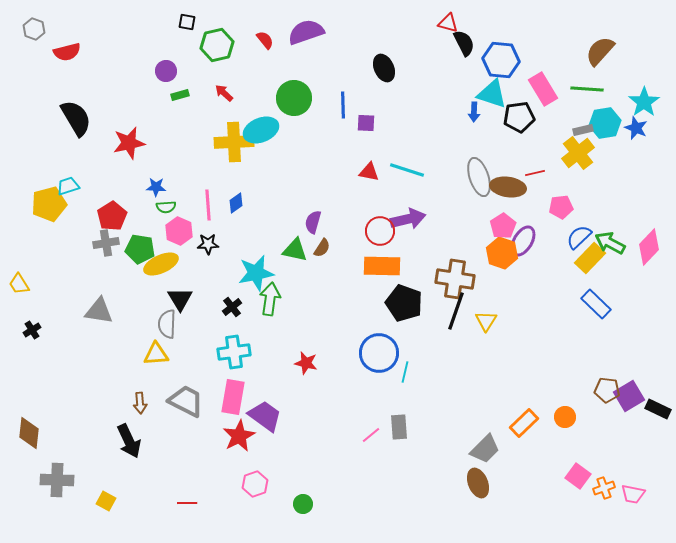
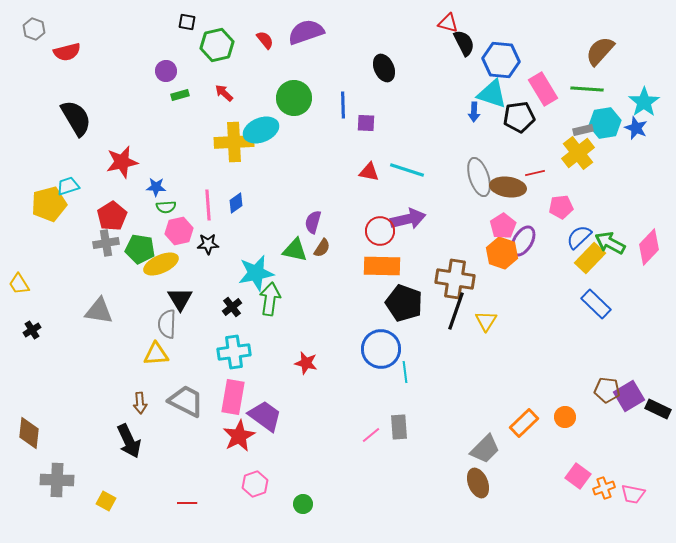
red star at (129, 143): moved 7 px left, 19 px down
pink hexagon at (179, 231): rotated 24 degrees clockwise
blue circle at (379, 353): moved 2 px right, 4 px up
cyan line at (405, 372): rotated 20 degrees counterclockwise
